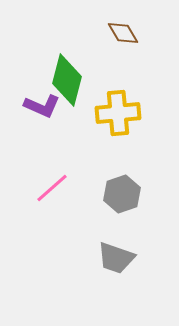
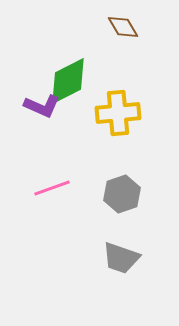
brown diamond: moved 6 px up
green diamond: moved 1 px right, 1 px down; rotated 48 degrees clockwise
pink line: rotated 21 degrees clockwise
gray trapezoid: moved 5 px right
